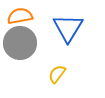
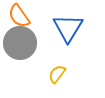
orange semicircle: moved 1 px left; rotated 115 degrees counterclockwise
